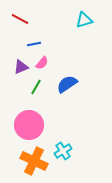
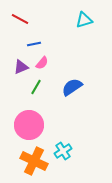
blue semicircle: moved 5 px right, 3 px down
